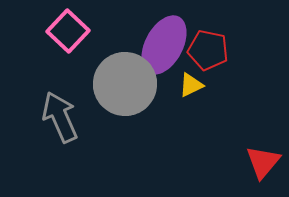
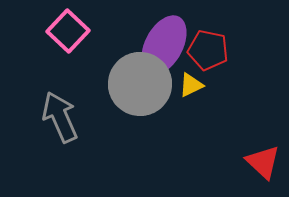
gray circle: moved 15 px right
red triangle: rotated 27 degrees counterclockwise
